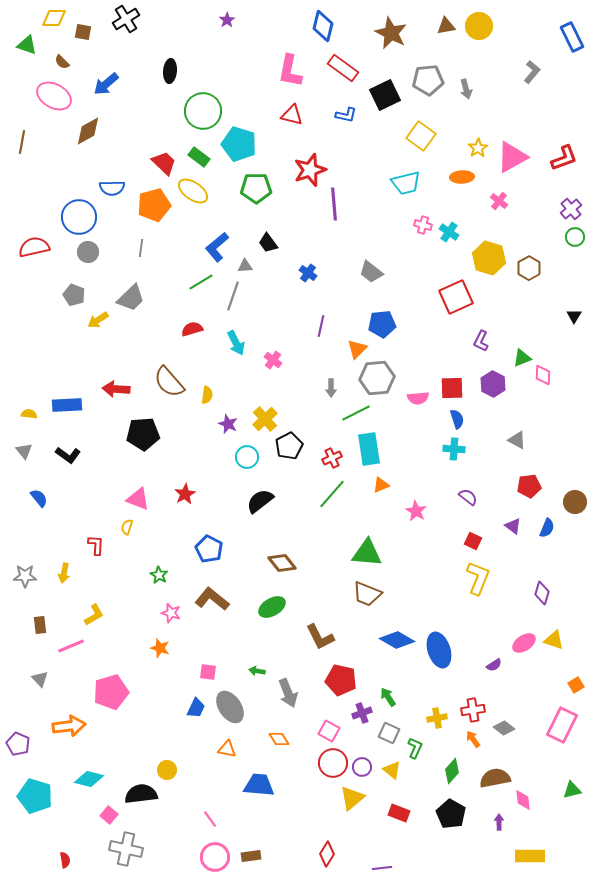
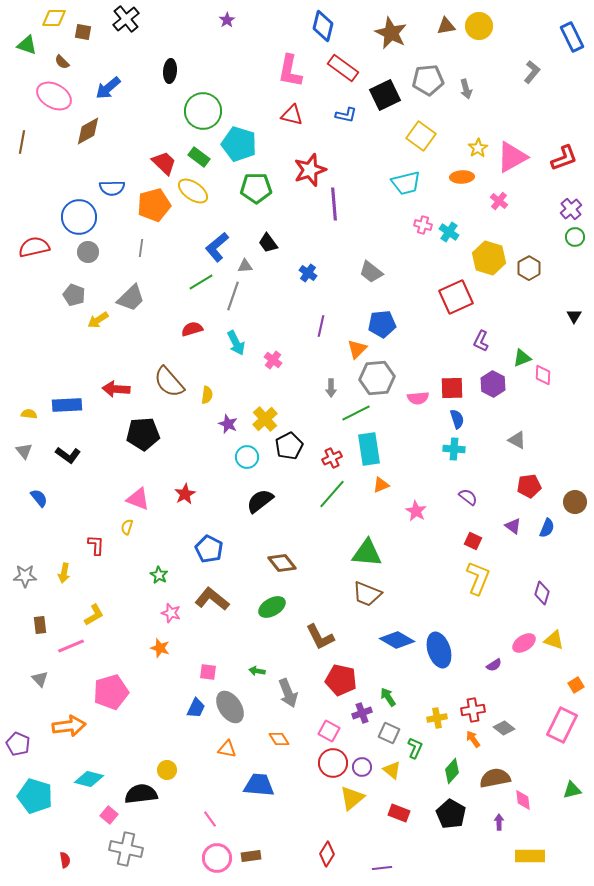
black cross at (126, 19): rotated 8 degrees counterclockwise
blue arrow at (106, 84): moved 2 px right, 4 px down
pink circle at (215, 857): moved 2 px right, 1 px down
